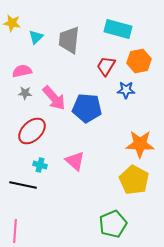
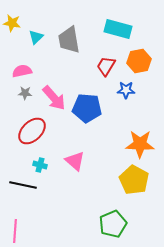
gray trapezoid: rotated 16 degrees counterclockwise
